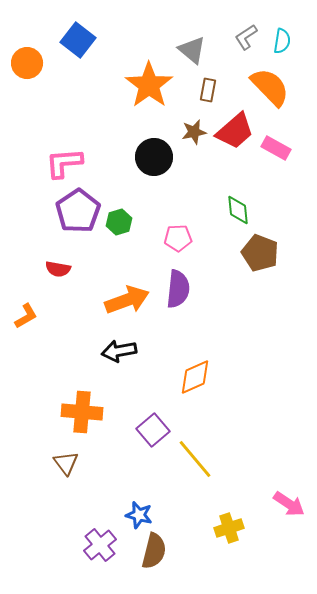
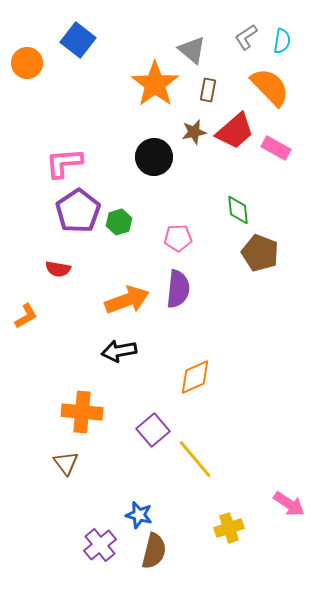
orange star: moved 6 px right, 1 px up
